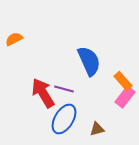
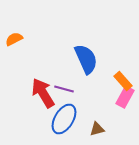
blue semicircle: moved 3 px left, 2 px up
pink rectangle: rotated 10 degrees counterclockwise
